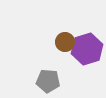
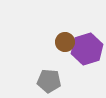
gray pentagon: moved 1 px right
